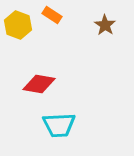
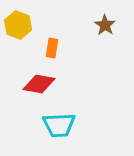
orange rectangle: moved 33 px down; rotated 66 degrees clockwise
